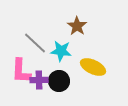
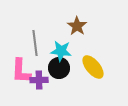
gray line: rotated 40 degrees clockwise
yellow ellipse: rotated 25 degrees clockwise
black circle: moved 13 px up
